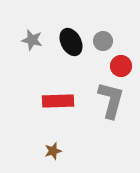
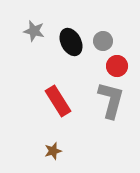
gray star: moved 2 px right, 9 px up
red circle: moved 4 px left
red rectangle: rotated 60 degrees clockwise
